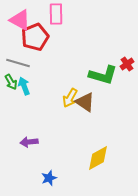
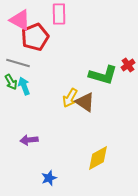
pink rectangle: moved 3 px right
red cross: moved 1 px right, 1 px down
purple arrow: moved 2 px up
